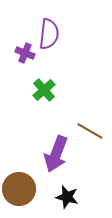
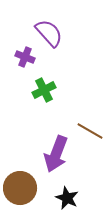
purple semicircle: moved 1 px up; rotated 48 degrees counterclockwise
purple cross: moved 4 px down
green cross: rotated 15 degrees clockwise
brown circle: moved 1 px right, 1 px up
black star: moved 1 px down; rotated 10 degrees clockwise
